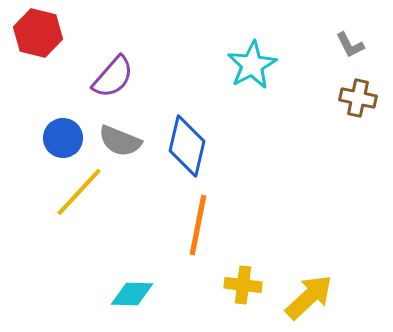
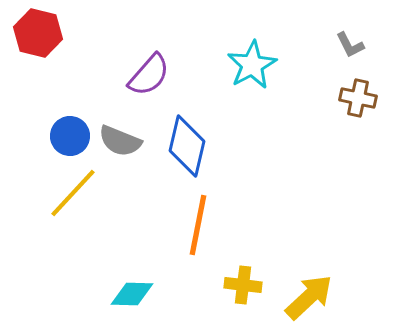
purple semicircle: moved 36 px right, 2 px up
blue circle: moved 7 px right, 2 px up
yellow line: moved 6 px left, 1 px down
